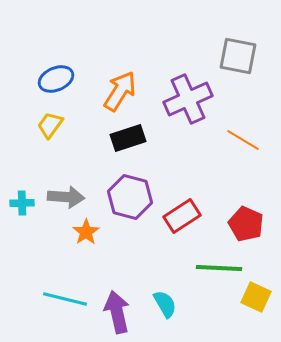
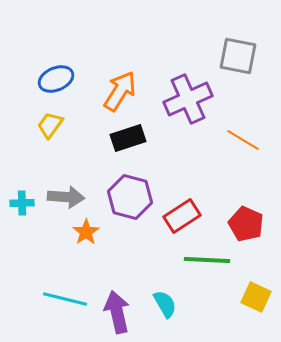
green line: moved 12 px left, 8 px up
